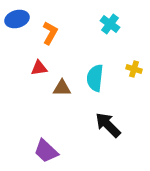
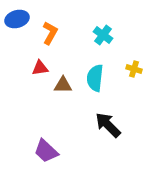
cyan cross: moved 7 px left, 11 px down
red triangle: moved 1 px right
brown triangle: moved 1 px right, 3 px up
